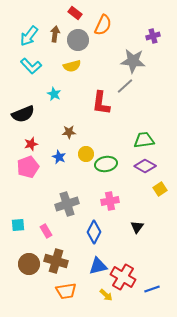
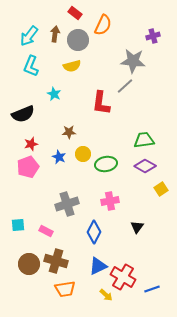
cyan L-shape: rotated 65 degrees clockwise
yellow circle: moved 3 px left
yellow square: moved 1 px right
pink rectangle: rotated 32 degrees counterclockwise
blue triangle: rotated 12 degrees counterclockwise
orange trapezoid: moved 1 px left, 2 px up
